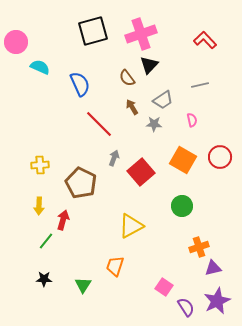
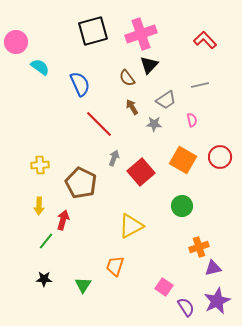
cyan semicircle: rotated 12 degrees clockwise
gray trapezoid: moved 3 px right
